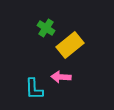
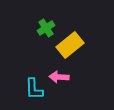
green cross: rotated 24 degrees clockwise
pink arrow: moved 2 px left
